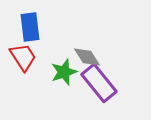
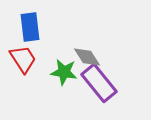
red trapezoid: moved 2 px down
green star: rotated 28 degrees clockwise
